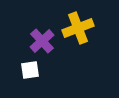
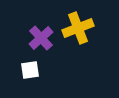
purple cross: moved 1 px left, 3 px up
